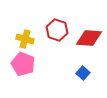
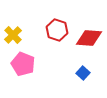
yellow cross: moved 12 px left, 4 px up; rotated 30 degrees clockwise
